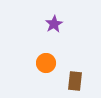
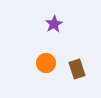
brown rectangle: moved 2 px right, 12 px up; rotated 24 degrees counterclockwise
